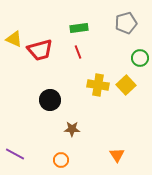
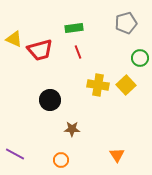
green rectangle: moved 5 px left
